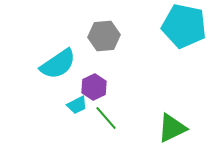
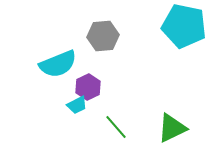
gray hexagon: moved 1 px left
cyan semicircle: rotated 12 degrees clockwise
purple hexagon: moved 6 px left
green line: moved 10 px right, 9 px down
